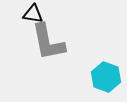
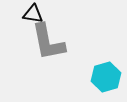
cyan hexagon: rotated 24 degrees clockwise
